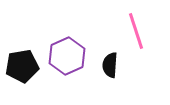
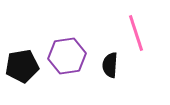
pink line: moved 2 px down
purple hexagon: rotated 15 degrees clockwise
